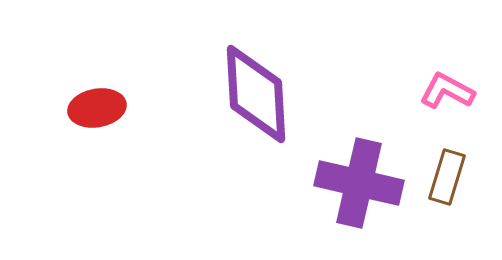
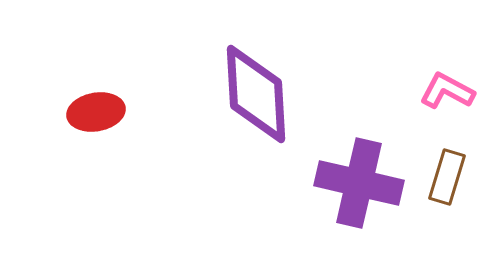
red ellipse: moved 1 px left, 4 px down
